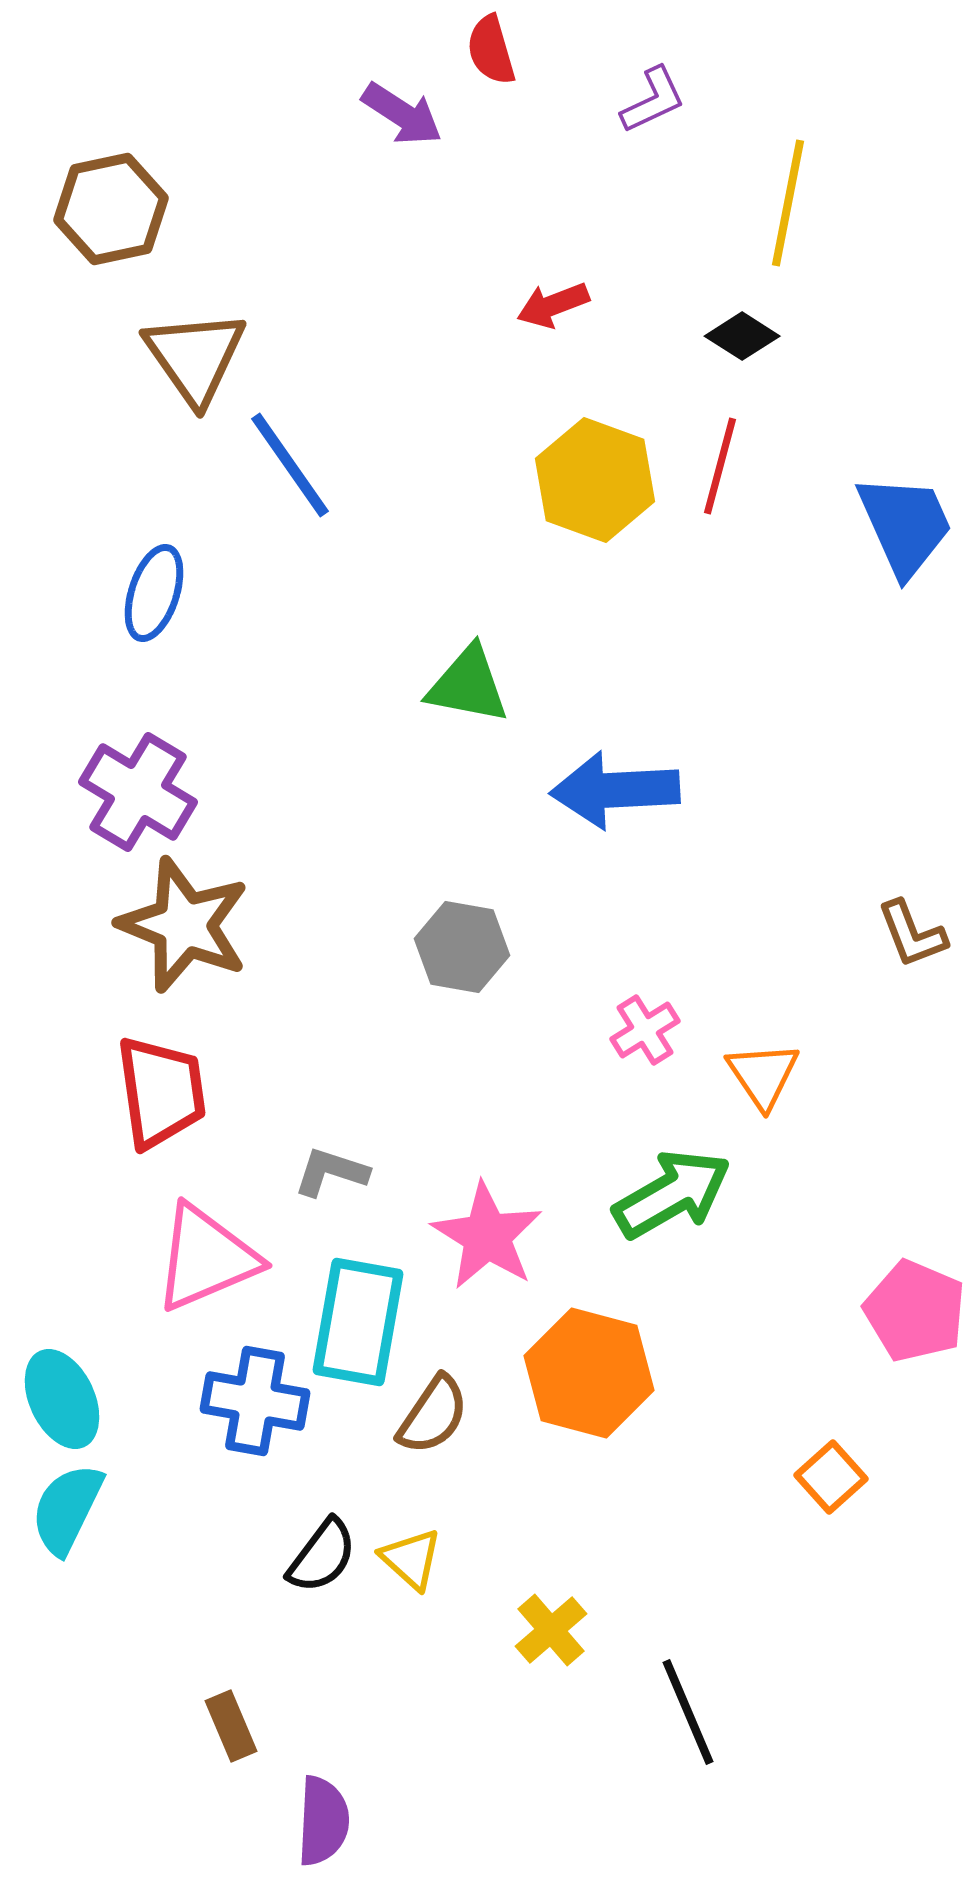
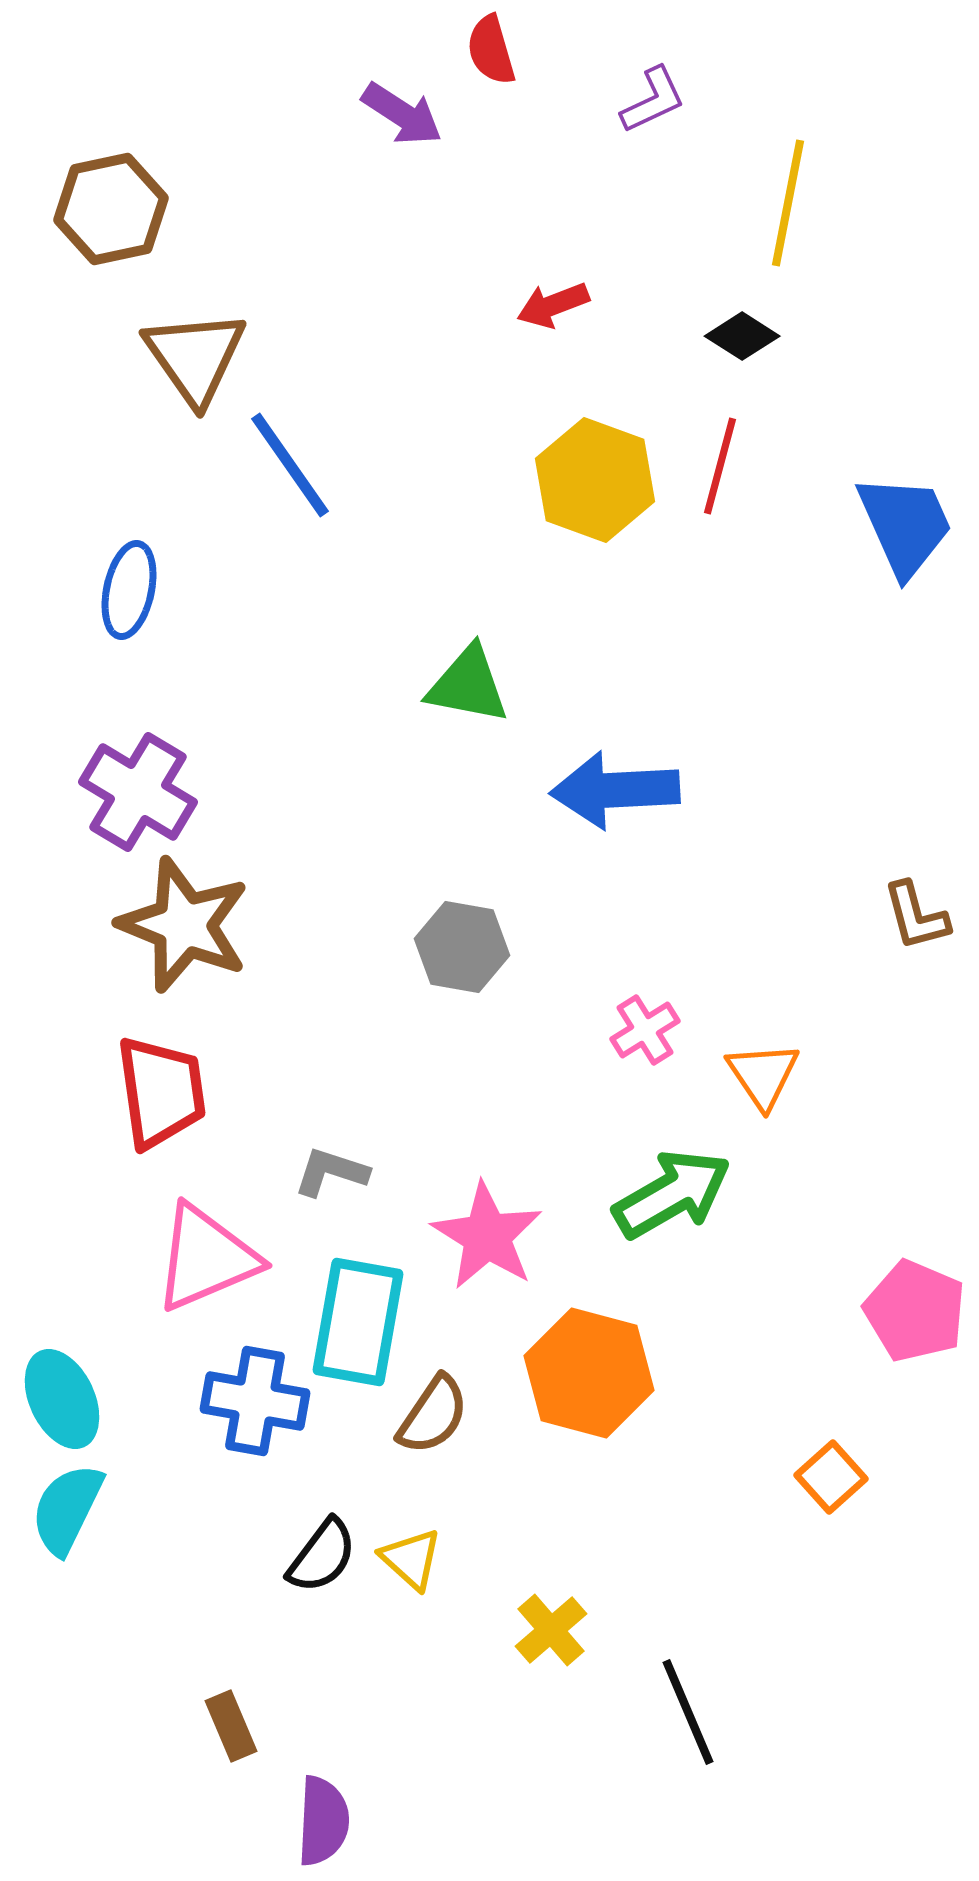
blue ellipse: moved 25 px left, 3 px up; rotated 6 degrees counterclockwise
brown L-shape: moved 4 px right, 18 px up; rotated 6 degrees clockwise
